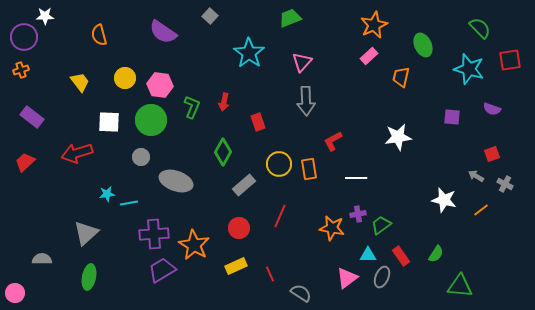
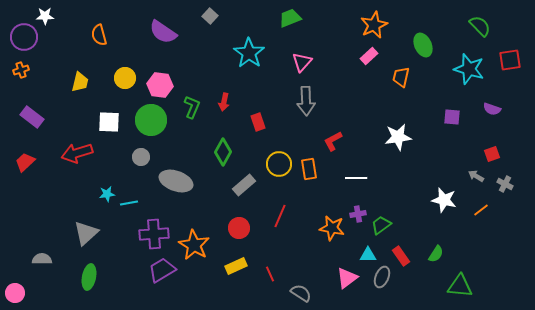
green semicircle at (480, 28): moved 2 px up
yellow trapezoid at (80, 82): rotated 50 degrees clockwise
